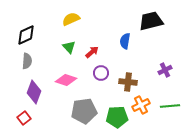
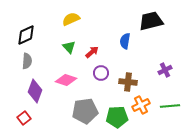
purple diamond: moved 1 px right, 1 px up
gray pentagon: moved 1 px right
